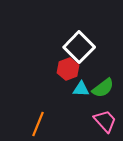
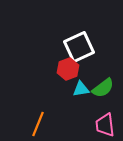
white square: rotated 20 degrees clockwise
cyan triangle: rotated 12 degrees counterclockwise
pink trapezoid: moved 4 px down; rotated 145 degrees counterclockwise
